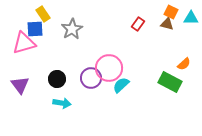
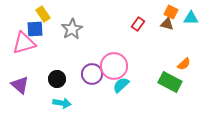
pink circle: moved 5 px right, 2 px up
purple circle: moved 1 px right, 4 px up
purple triangle: rotated 12 degrees counterclockwise
